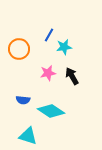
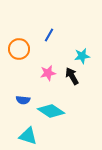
cyan star: moved 18 px right, 9 px down
